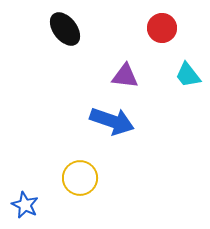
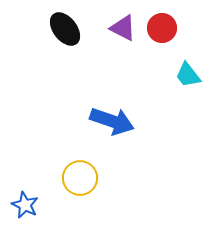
purple triangle: moved 2 px left, 48 px up; rotated 20 degrees clockwise
